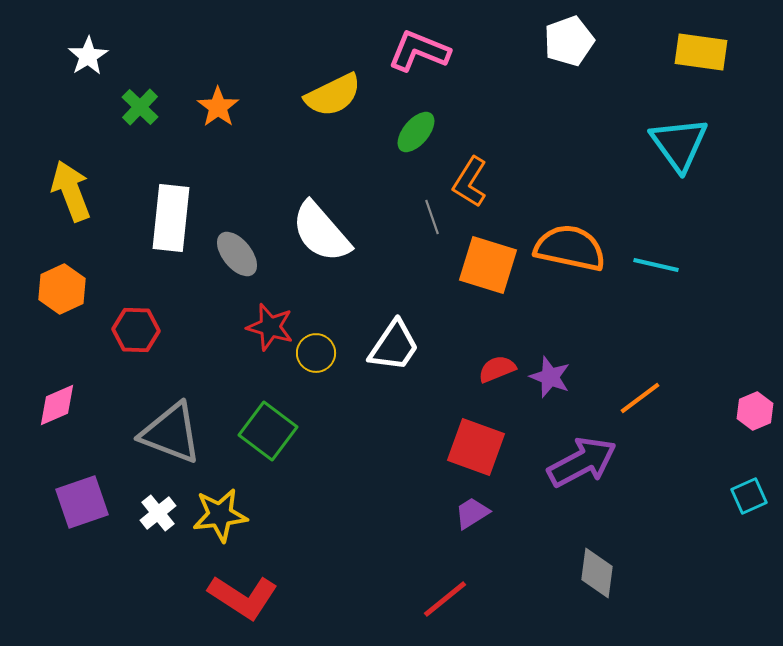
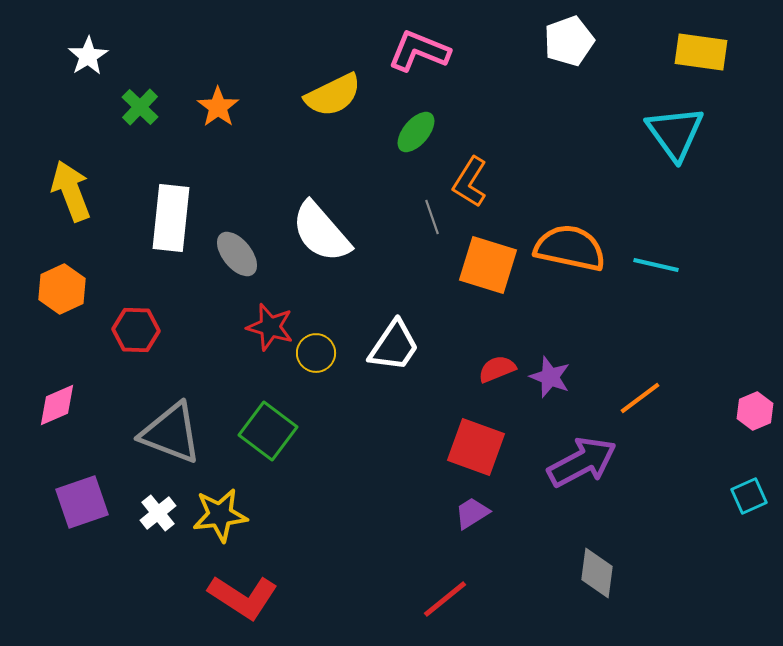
cyan triangle: moved 4 px left, 11 px up
